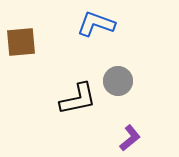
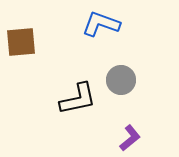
blue L-shape: moved 5 px right
gray circle: moved 3 px right, 1 px up
